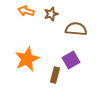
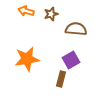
orange star: rotated 15 degrees clockwise
brown rectangle: moved 6 px right, 4 px down
